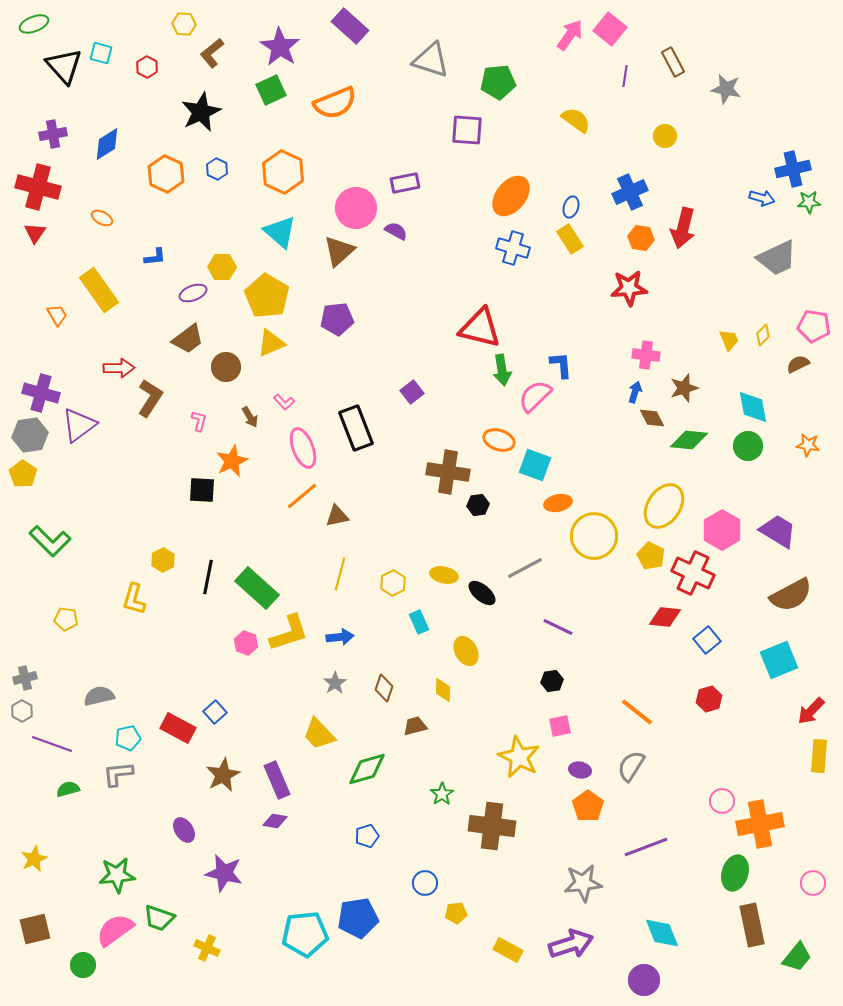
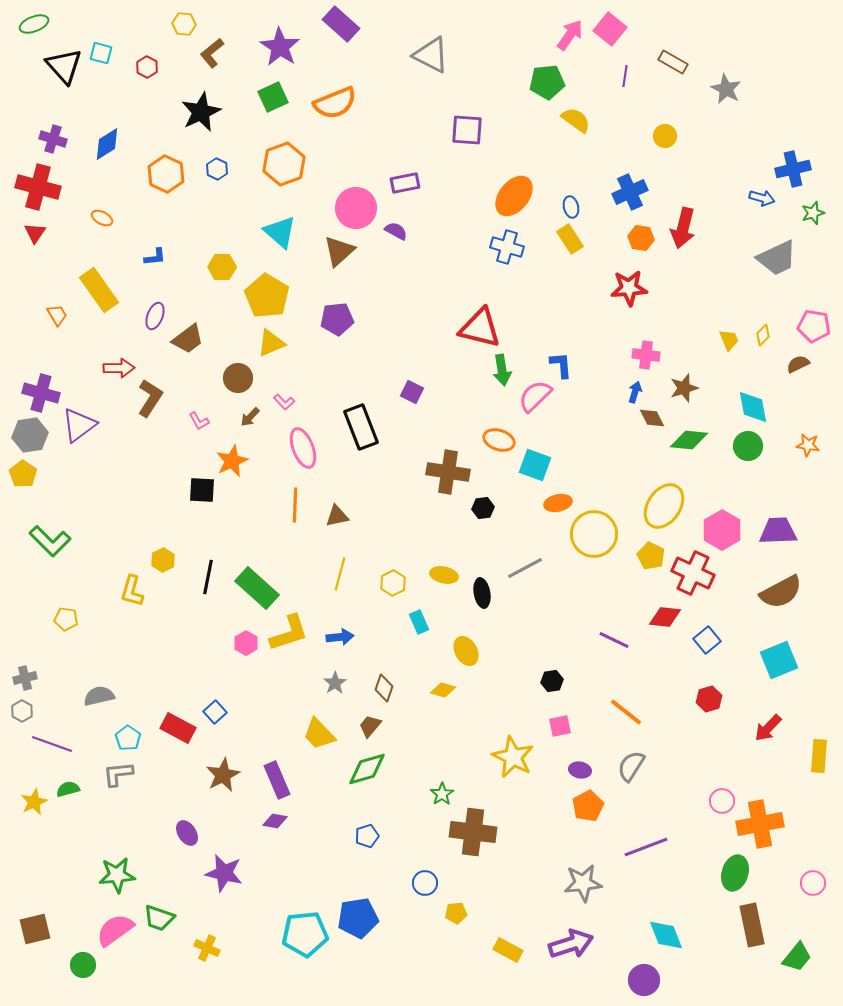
purple rectangle at (350, 26): moved 9 px left, 2 px up
gray triangle at (431, 60): moved 5 px up; rotated 9 degrees clockwise
brown rectangle at (673, 62): rotated 32 degrees counterclockwise
green pentagon at (498, 82): moved 49 px right
gray star at (726, 89): rotated 16 degrees clockwise
green square at (271, 90): moved 2 px right, 7 px down
purple cross at (53, 134): moved 5 px down; rotated 28 degrees clockwise
orange hexagon at (283, 172): moved 1 px right, 8 px up; rotated 15 degrees clockwise
orange ellipse at (511, 196): moved 3 px right
green star at (809, 202): moved 4 px right, 11 px down; rotated 15 degrees counterclockwise
blue ellipse at (571, 207): rotated 30 degrees counterclockwise
blue cross at (513, 248): moved 6 px left, 1 px up
purple ellipse at (193, 293): moved 38 px left, 23 px down; rotated 48 degrees counterclockwise
brown circle at (226, 367): moved 12 px right, 11 px down
purple square at (412, 392): rotated 25 degrees counterclockwise
brown arrow at (250, 417): rotated 75 degrees clockwise
pink L-shape at (199, 421): rotated 135 degrees clockwise
black rectangle at (356, 428): moved 5 px right, 1 px up
orange line at (302, 496): moved 7 px left, 9 px down; rotated 48 degrees counterclockwise
black hexagon at (478, 505): moved 5 px right, 3 px down
purple trapezoid at (778, 531): rotated 33 degrees counterclockwise
yellow circle at (594, 536): moved 2 px up
black ellipse at (482, 593): rotated 40 degrees clockwise
brown semicircle at (791, 595): moved 10 px left, 3 px up
yellow L-shape at (134, 599): moved 2 px left, 8 px up
purple line at (558, 627): moved 56 px right, 13 px down
pink hexagon at (246, 643): rotated 10 degrees clockwise
yellow diamond at (443, 690): rotated 75 degrees counterclockwise
red arrow at (811, 711): moved 43 px left, 17 px down
orange line at (637, 712): moved 11 px left
brown trapezoid at (415, 726): moved 45 px left; rotated 35 degrees counterclockwise
cyan pentagon at (128, 738): rotated 25 degrees counterclockwise
yellow star at (519, 757): moved 6 px left
orange pentagon at (588, 806): rotated 8 degrees clockwise
brown cross at (492, 826): moved 19 px left, 6 px down
purple ellipse at (184, 830): moved 3 px right, 3 px down
yellow star at (34, 859): moved 57 px up
cyan diamond at (662, 933): moved 4 px right, 2 px down
